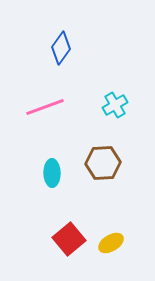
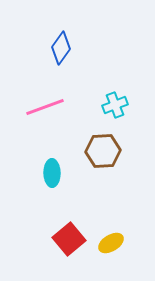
cyan cross: rotated 10 degrees clockwise
brown hexagon: moved 12 px up
